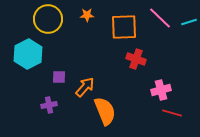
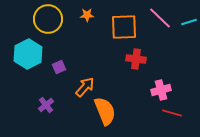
red cross: rotated 12 degrees counterclockwise
purple square: moved 10 px up; rotated 24 degrees counterclockwise
purple cross: moved 3 px left; rotated 28 degrees counterclockwise
